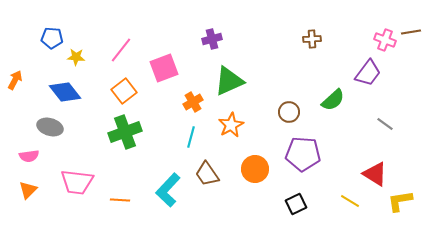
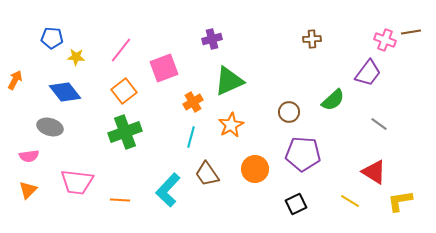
gray line: moved 6 px left
red triangle: moved 1 px left, 2 px up
